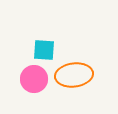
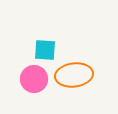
cyan square: moved 1 px right
